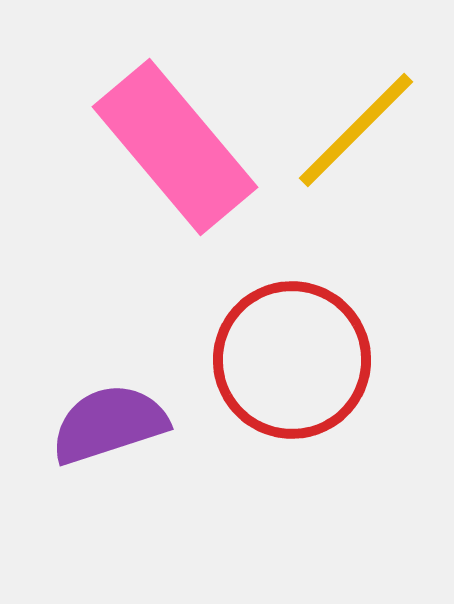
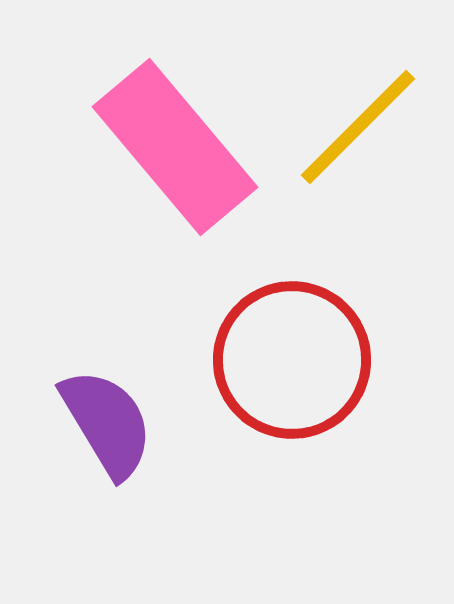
yellow line: moved 2 px right, 3 px up
purple semicircle: moved 2 px left, 1 px up; rotated 77 degrees clockwise
